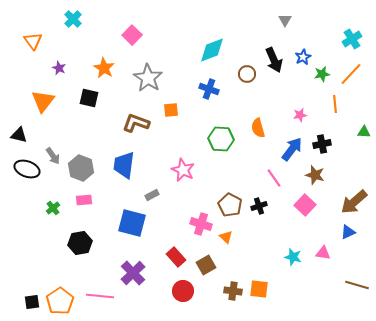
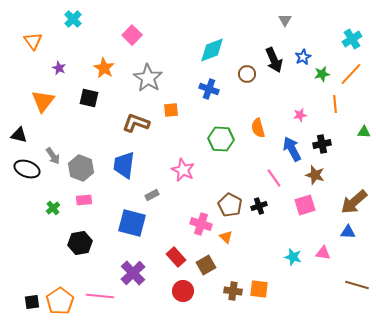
blue arrow at (292, 149): rotated 65 degrees counterclockwise
pink square at (305, 205): rotated 30 degrees clockwise
blue triangle at (348, 232): rotated 28 degrees clockwise
